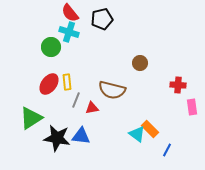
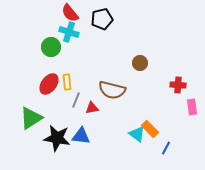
blue line: moved 1 px left, 2 px up
